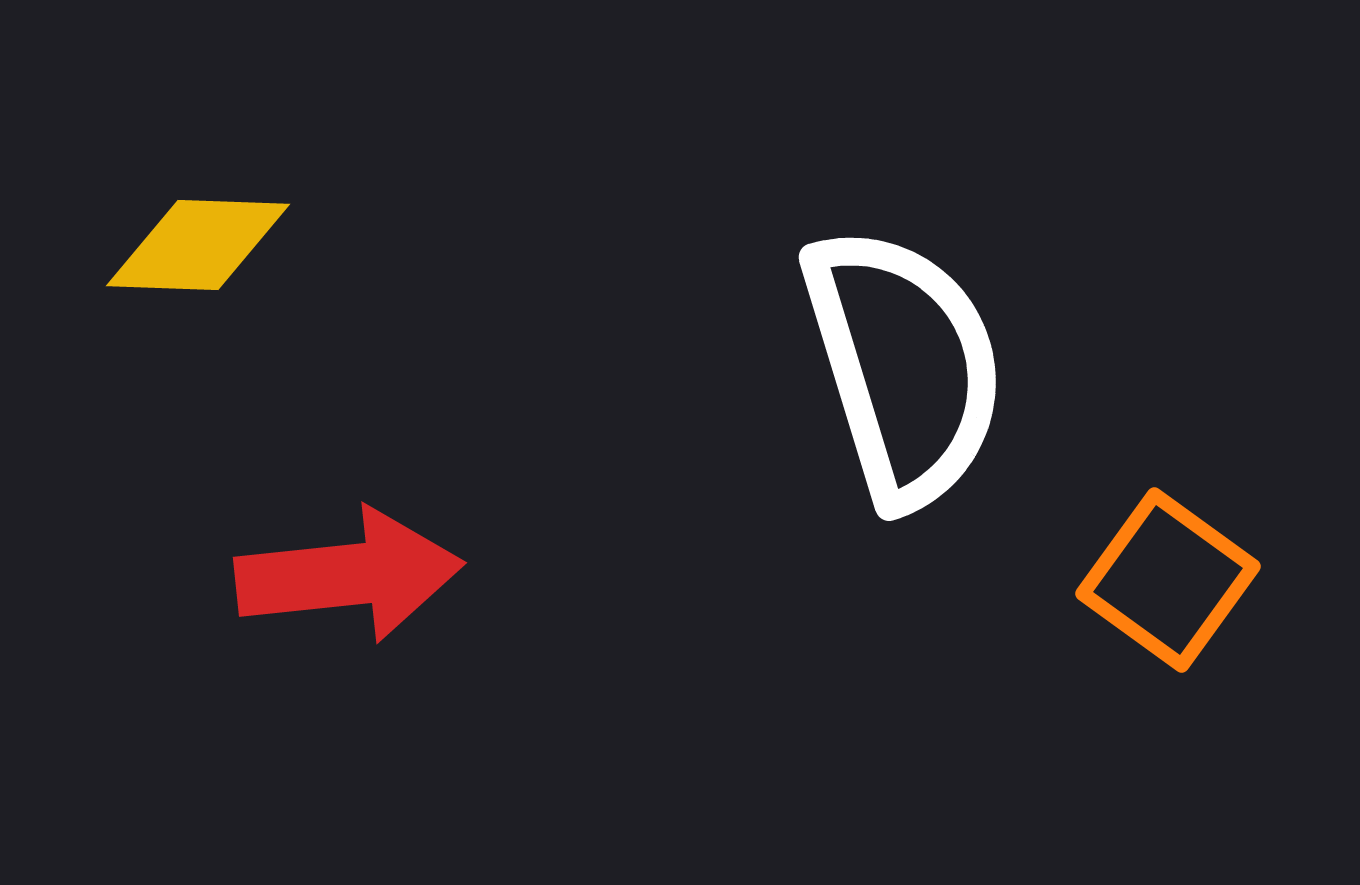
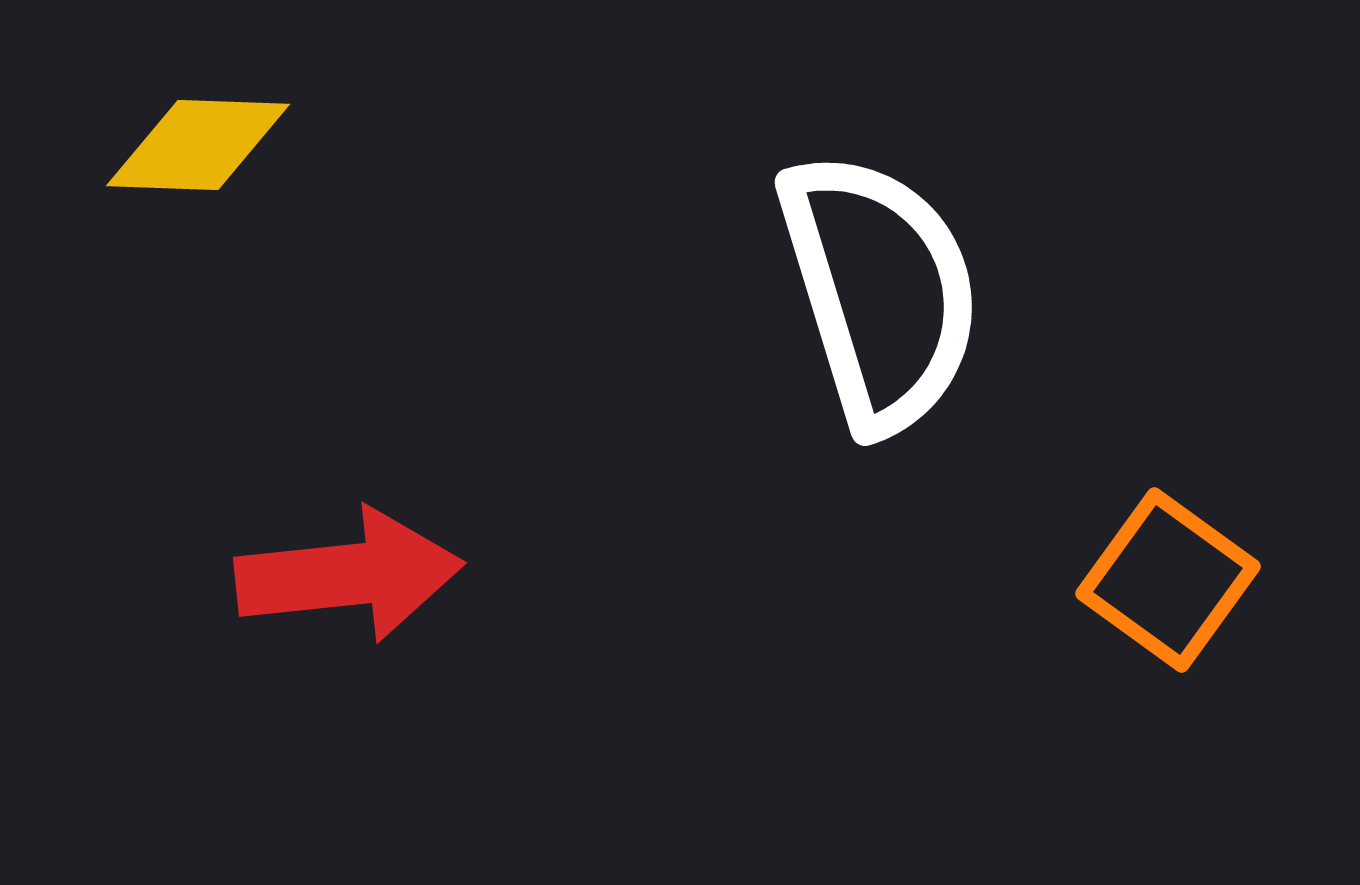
yellow diamond: moved 100 px up
white semicircle: moved 24 px left, 75 px up
